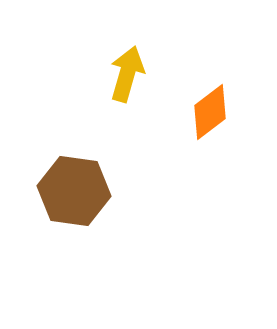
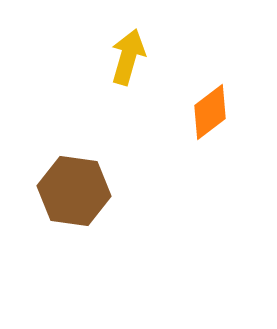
yellow arrow: moved 1 px right, 17 px up
